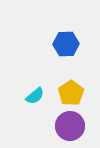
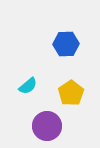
cyan semicircle: moved 7 px left, 10 px up
purple circle: moved 23 px left
